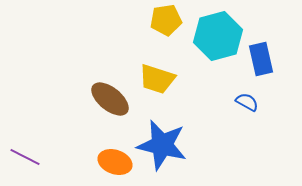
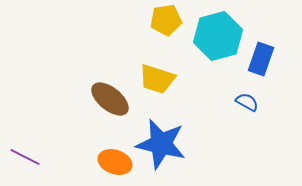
blue rectangle: rotated 32 degrees clockwise
blue star: moved 1 px left, 1 px up
